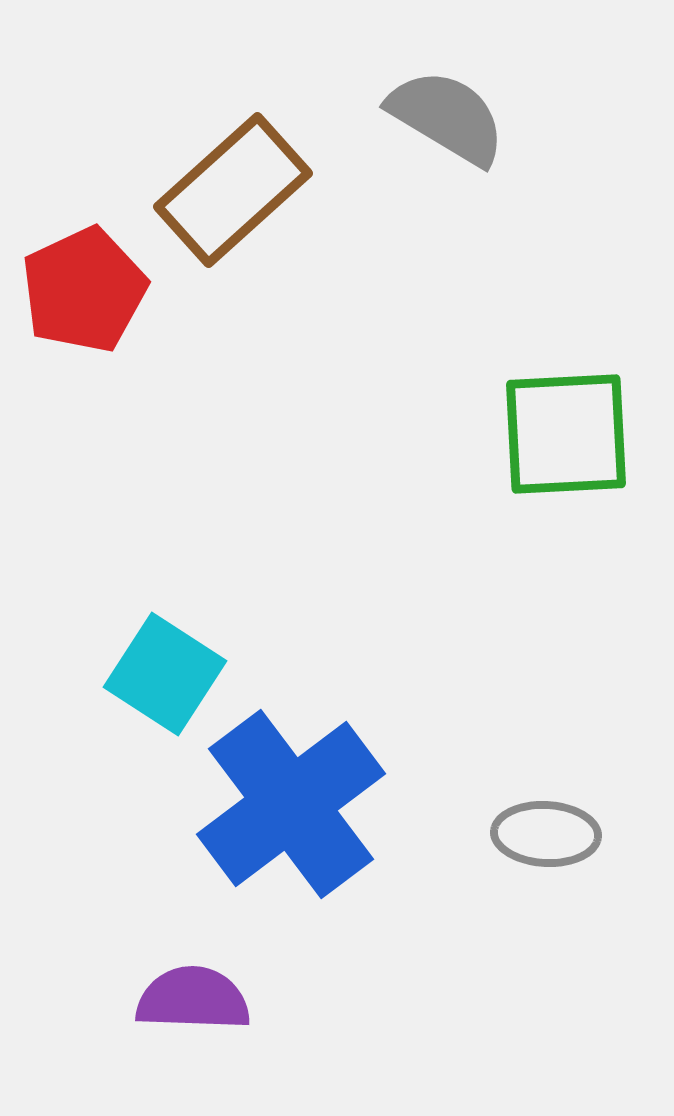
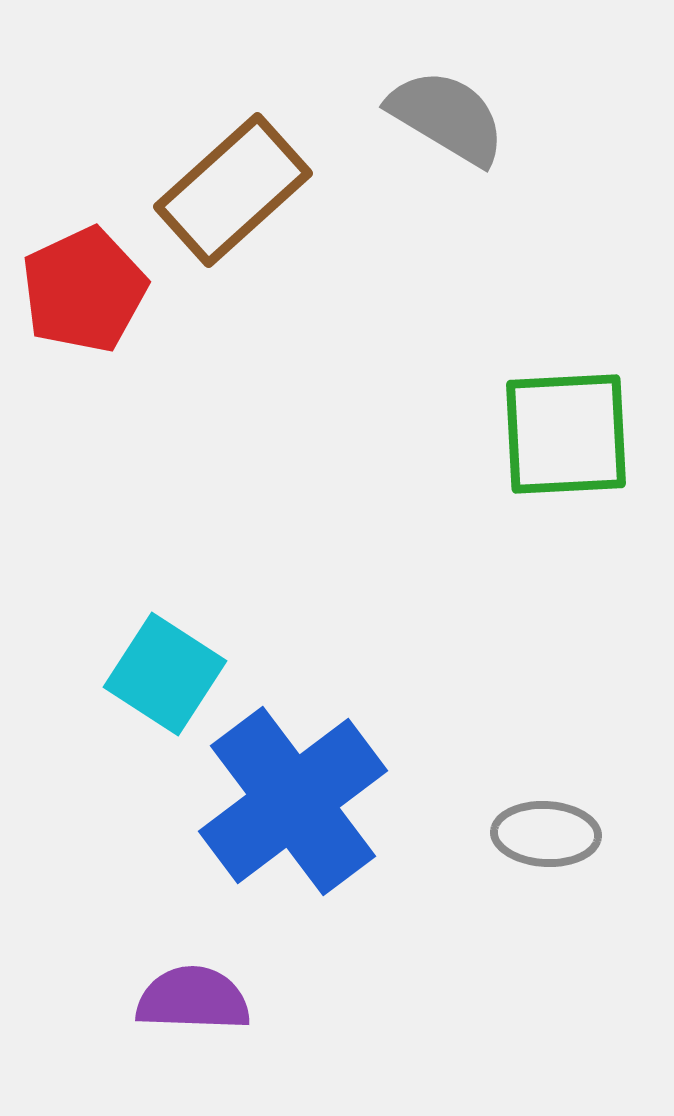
blue cross: moved 2 px right, 3 px up
